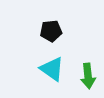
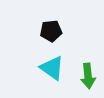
cyan triangle: moved 1 px up
